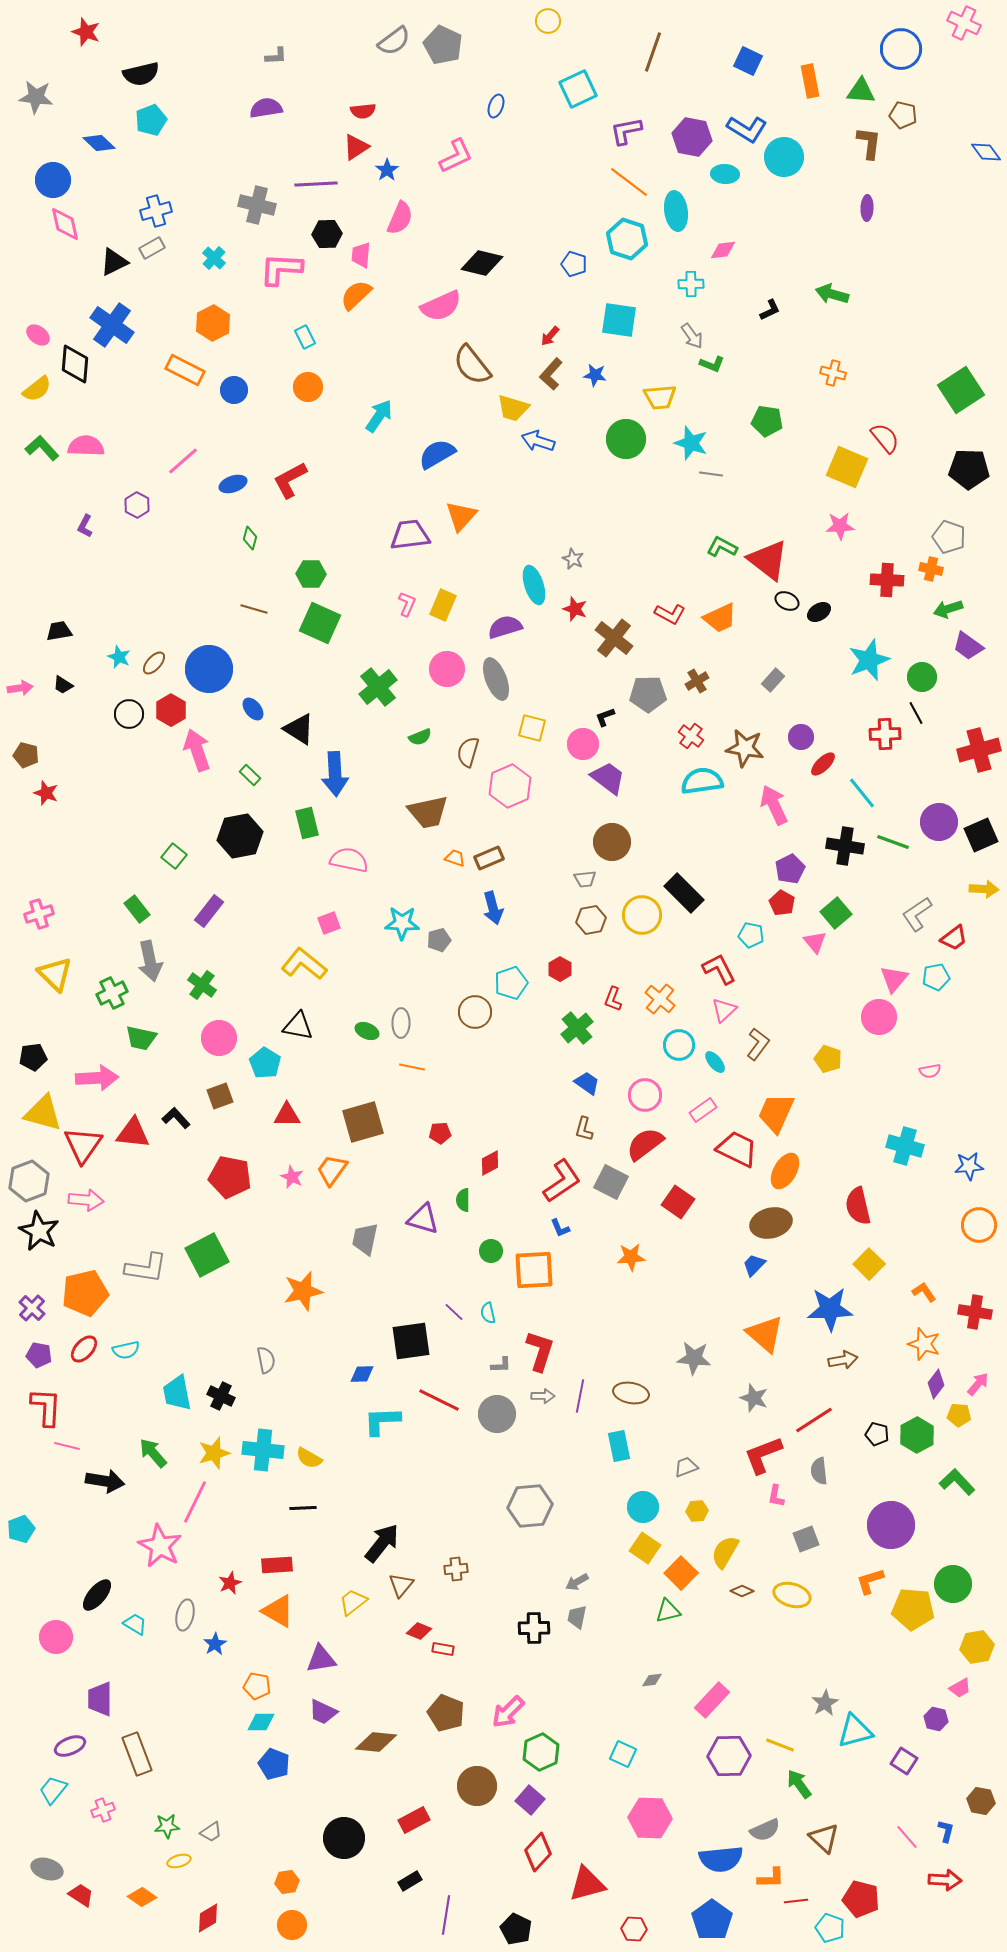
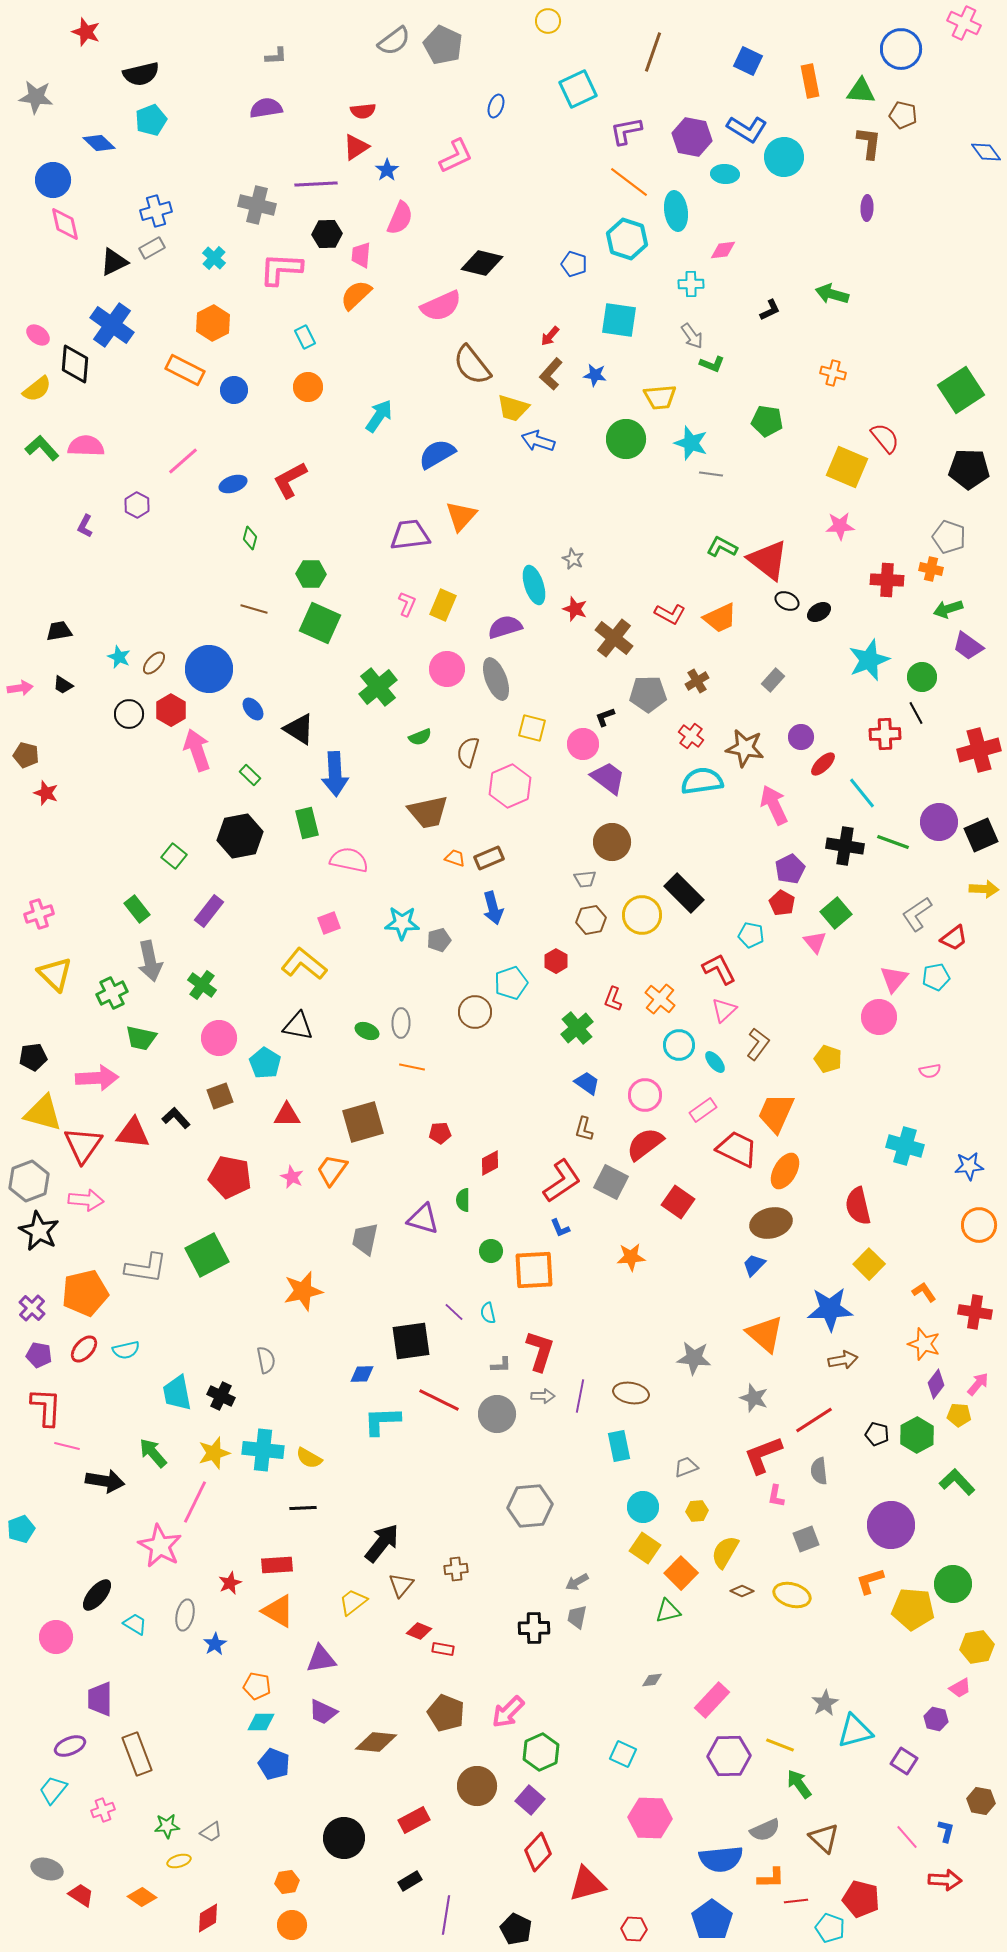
red hexagon at (560, 969): moved 4 px left, 8 px up
